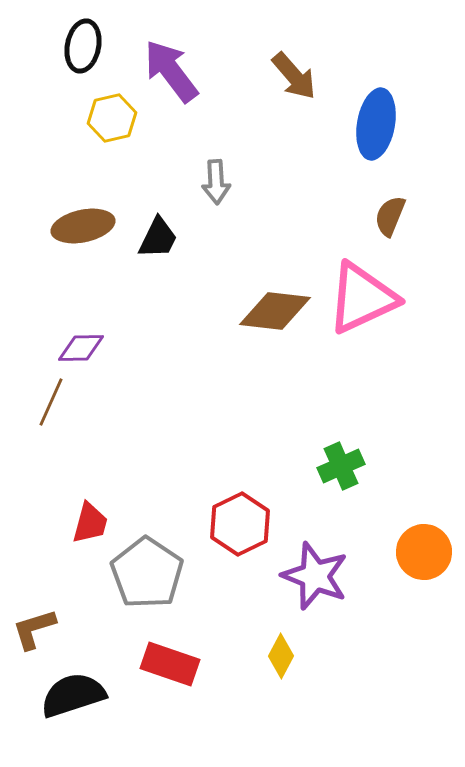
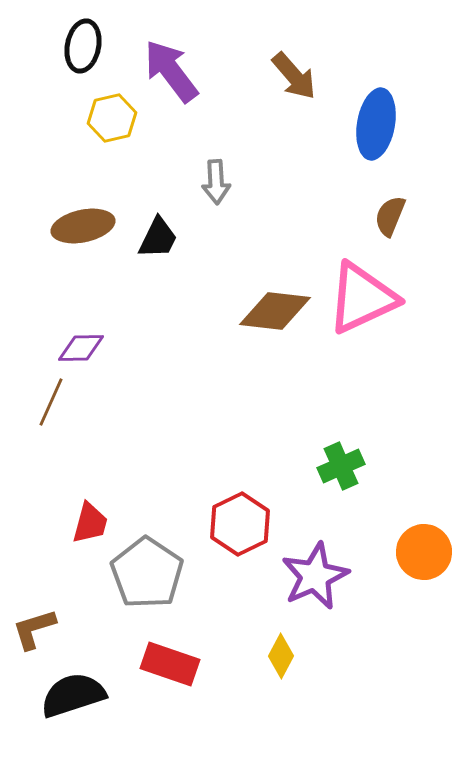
purple star: rotated 26 degrees clockwise
